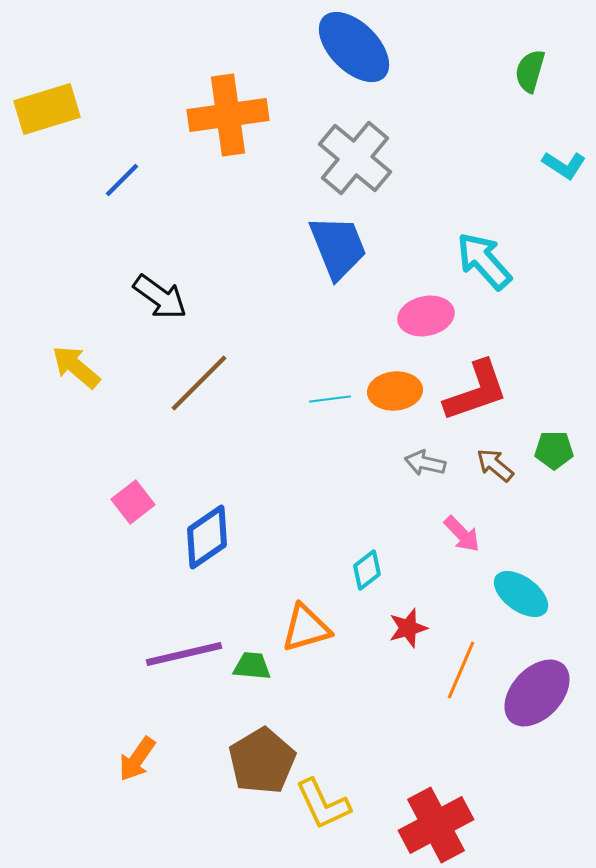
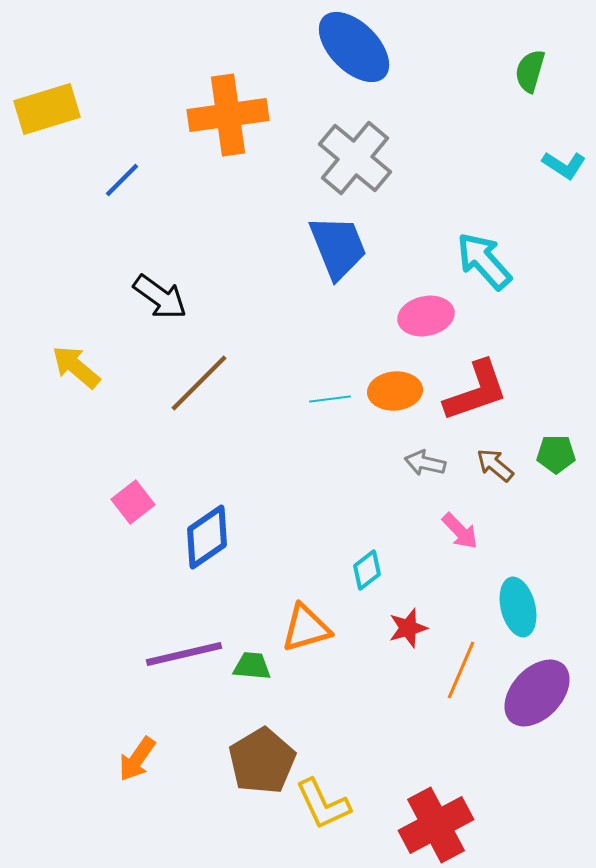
green pentagon: moved 2 px right, 4 px down
pink arrow: moved 2 px left, 3 px up
cyan ellipse: moved 3 px left, 13 px down; rotated 40 degrees clockwise
